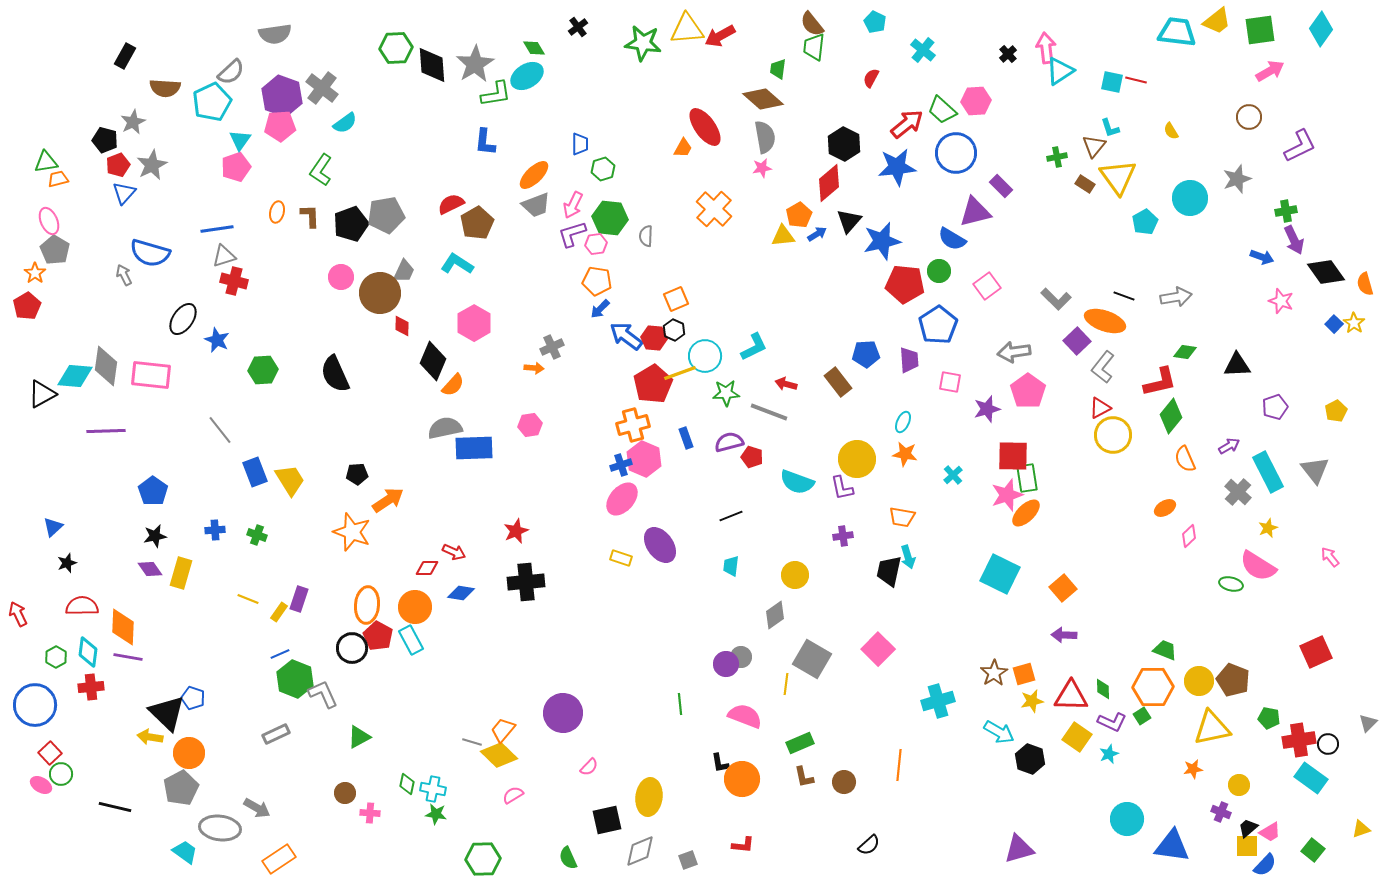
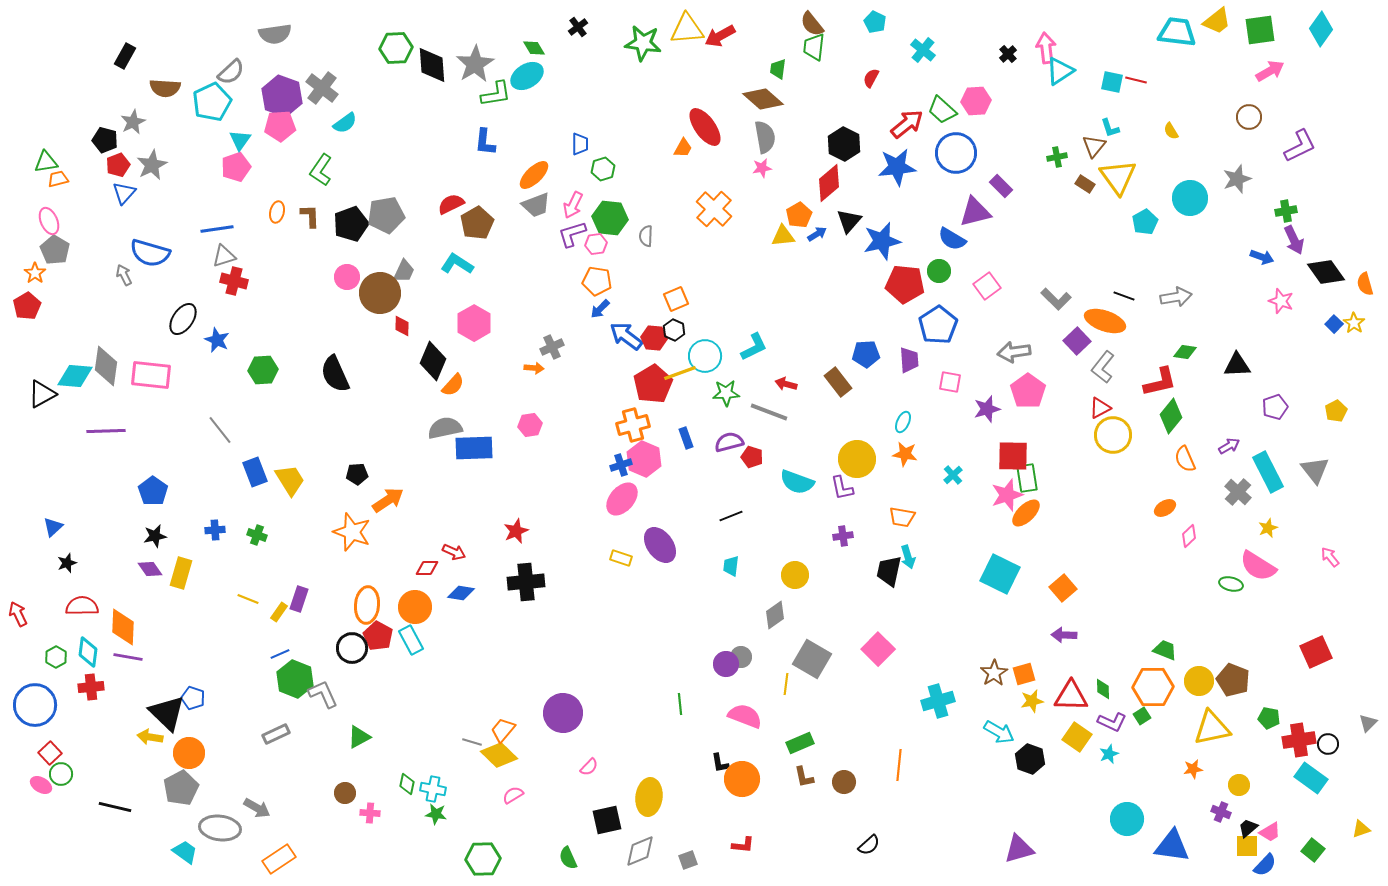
pink circle at (341, 277): moved 6 px right
